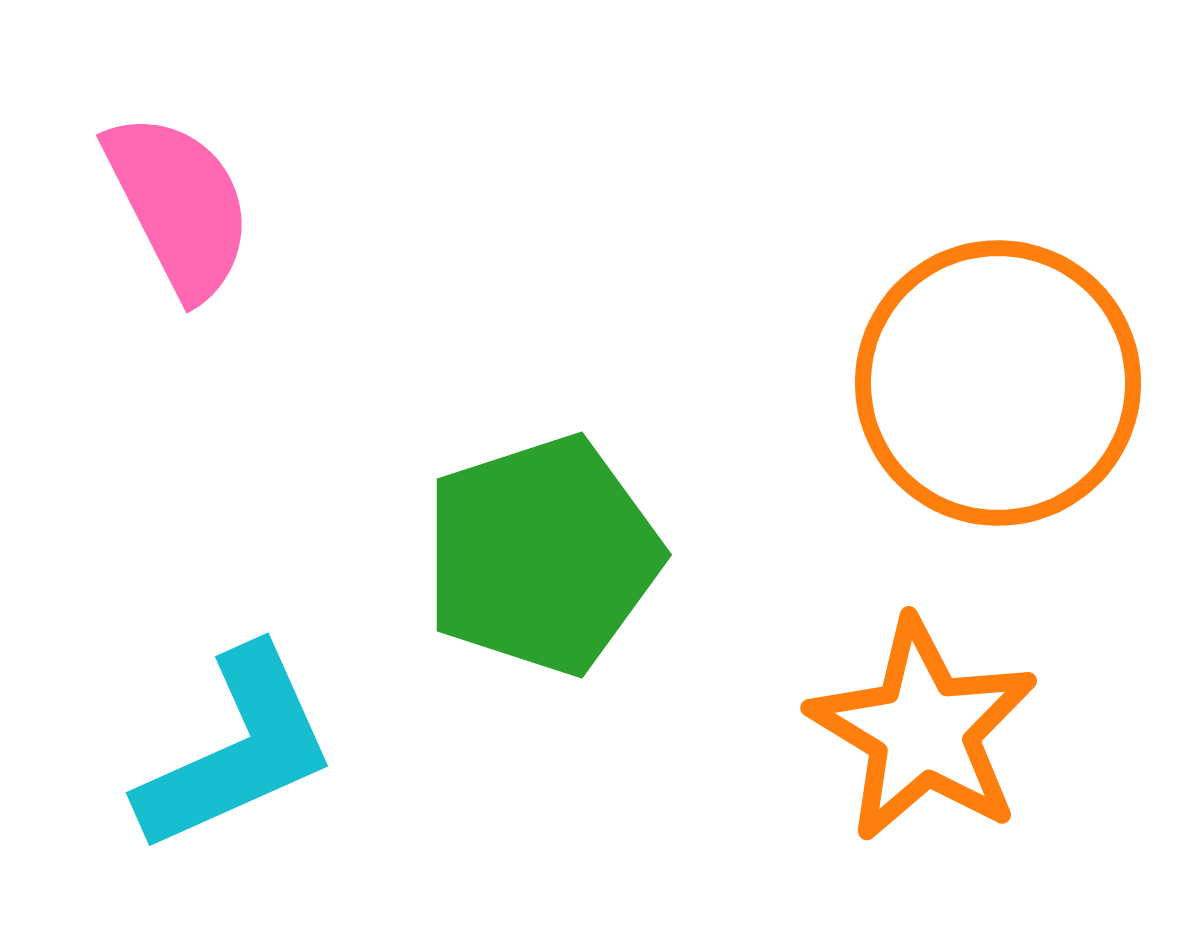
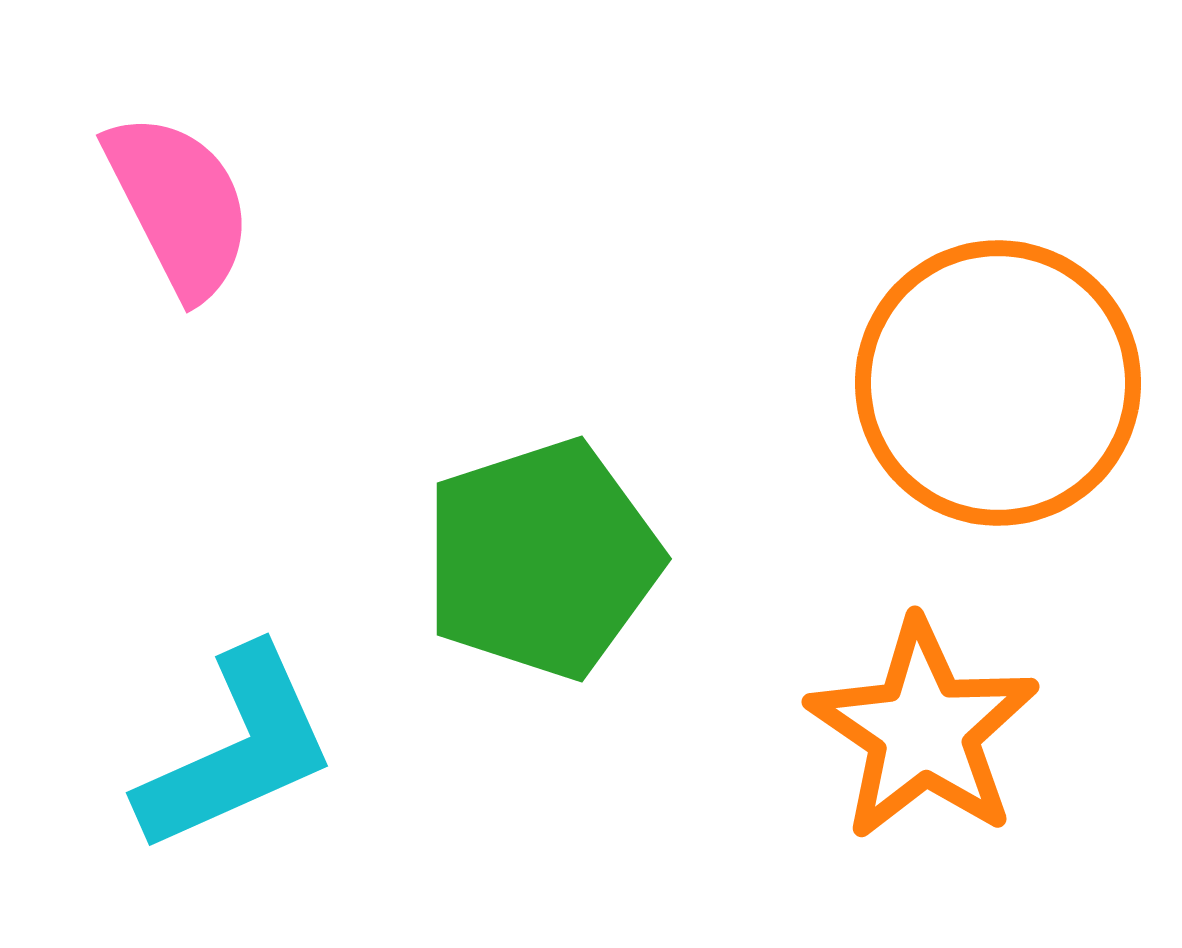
green pentagon: moved 4 px down
orange star: rotated 3 degrees clockwise
